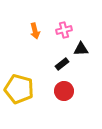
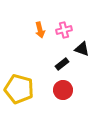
orange arrow: moved 5 px right, 1 px up
black triangle: moved 1 px right; rotated 21 degrees clockwise
red circle: moved 1 px left, 1 px up
